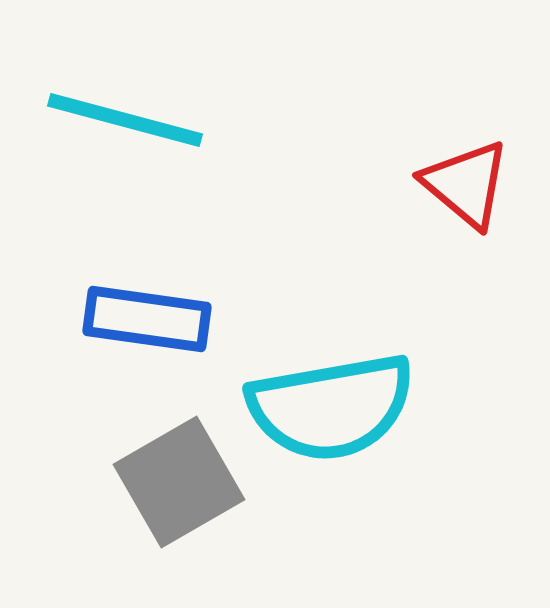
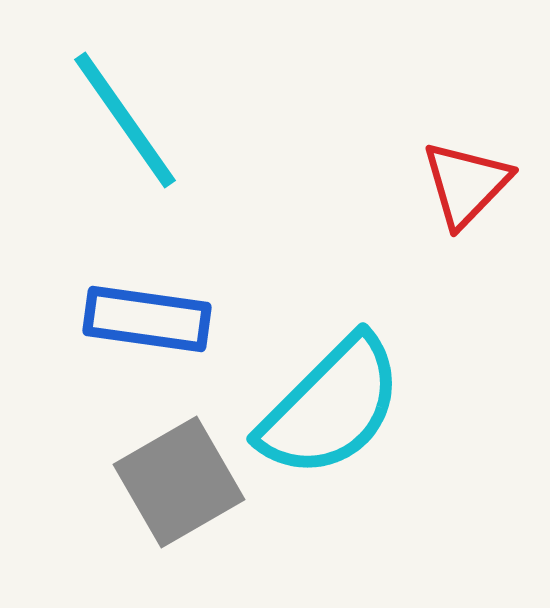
cyan line: rotated 40 degrees clockwise
red triangle: rotated 34 degrees clockwise
cyan semicircle: rotated 35 degrees counterclockwise
